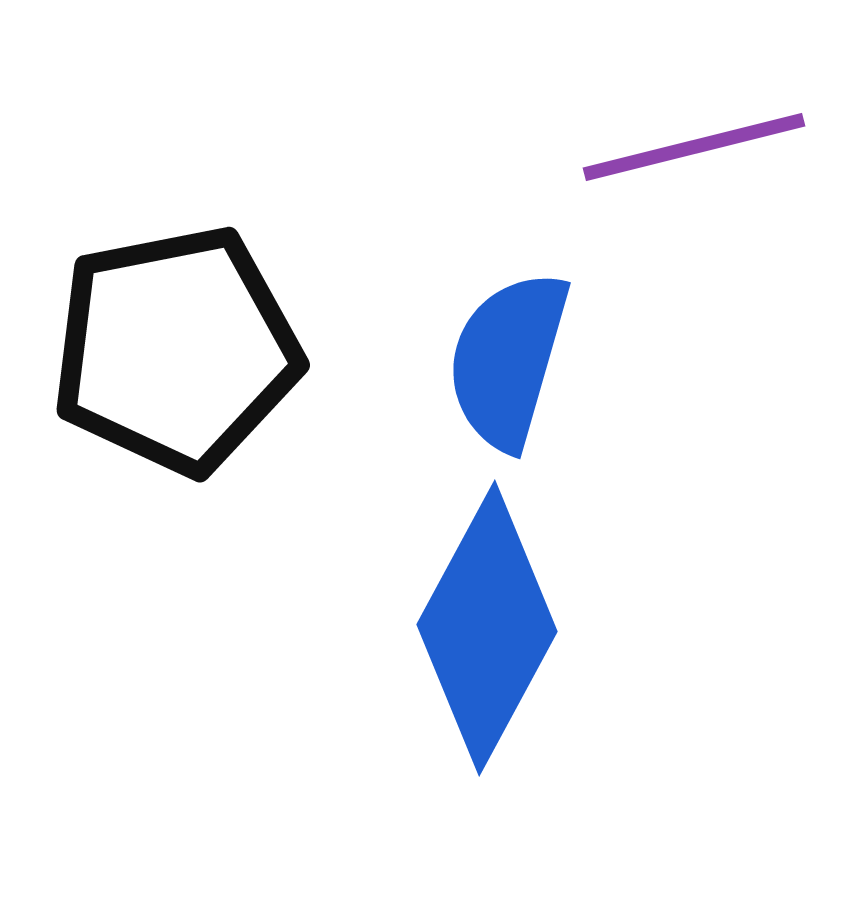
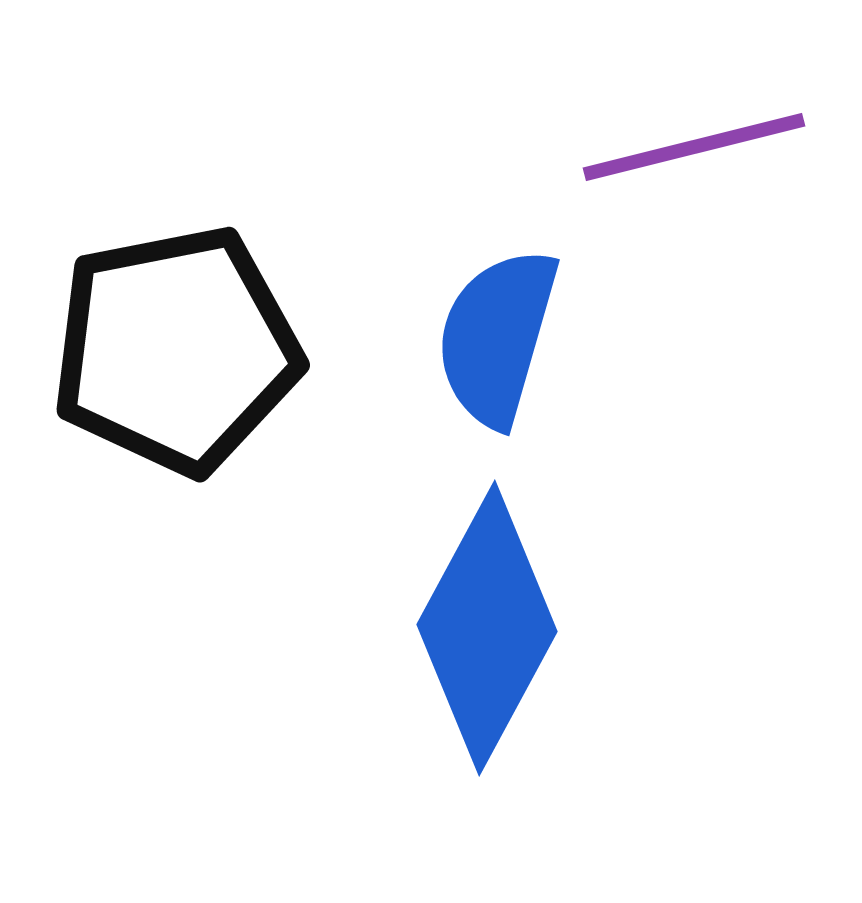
blue semicircle: moved 11 px left, 23 px up
